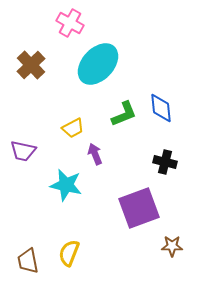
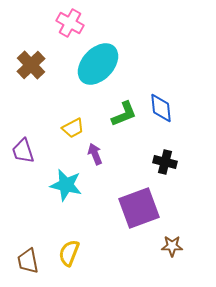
purple trapezoid: rotated 60 degrees clockwise
